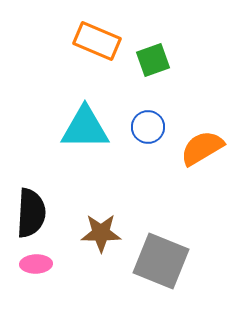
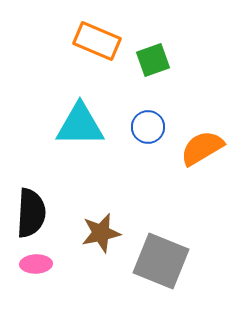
cyan triangle: moved 5 px left, 3 px up
brown star: rotated 12 degrees counterclockwise
